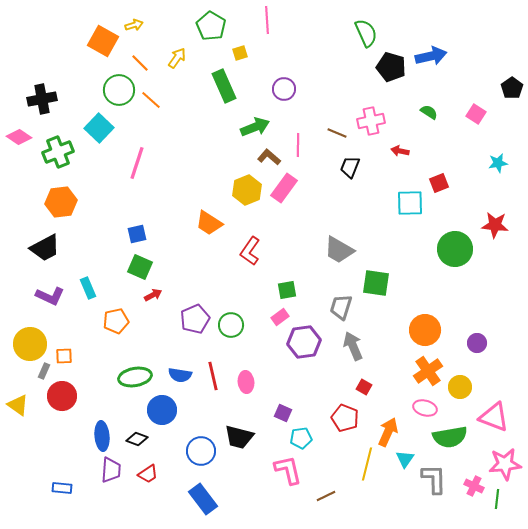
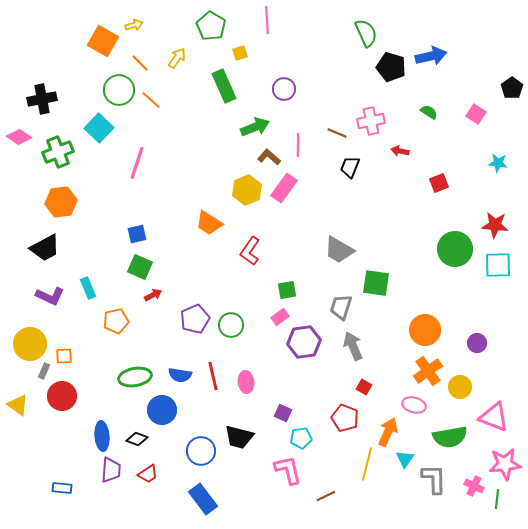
cyan star at (498, 163): rotated 18 degrees clockwise
cyan square at (410, 203): moved 88 px right, 62 px down
pink ellipse at (425, 408): moved 11 px left, 3 px up
